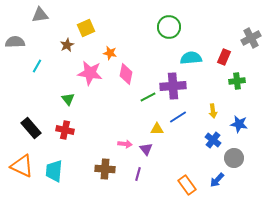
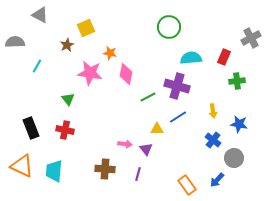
gray triangle: rotated 36 degrees clockwise
purple cross: moved 4 px right; rotated 20 degrees clockwise
black rectangle: rotated 20 degrees clockwise
